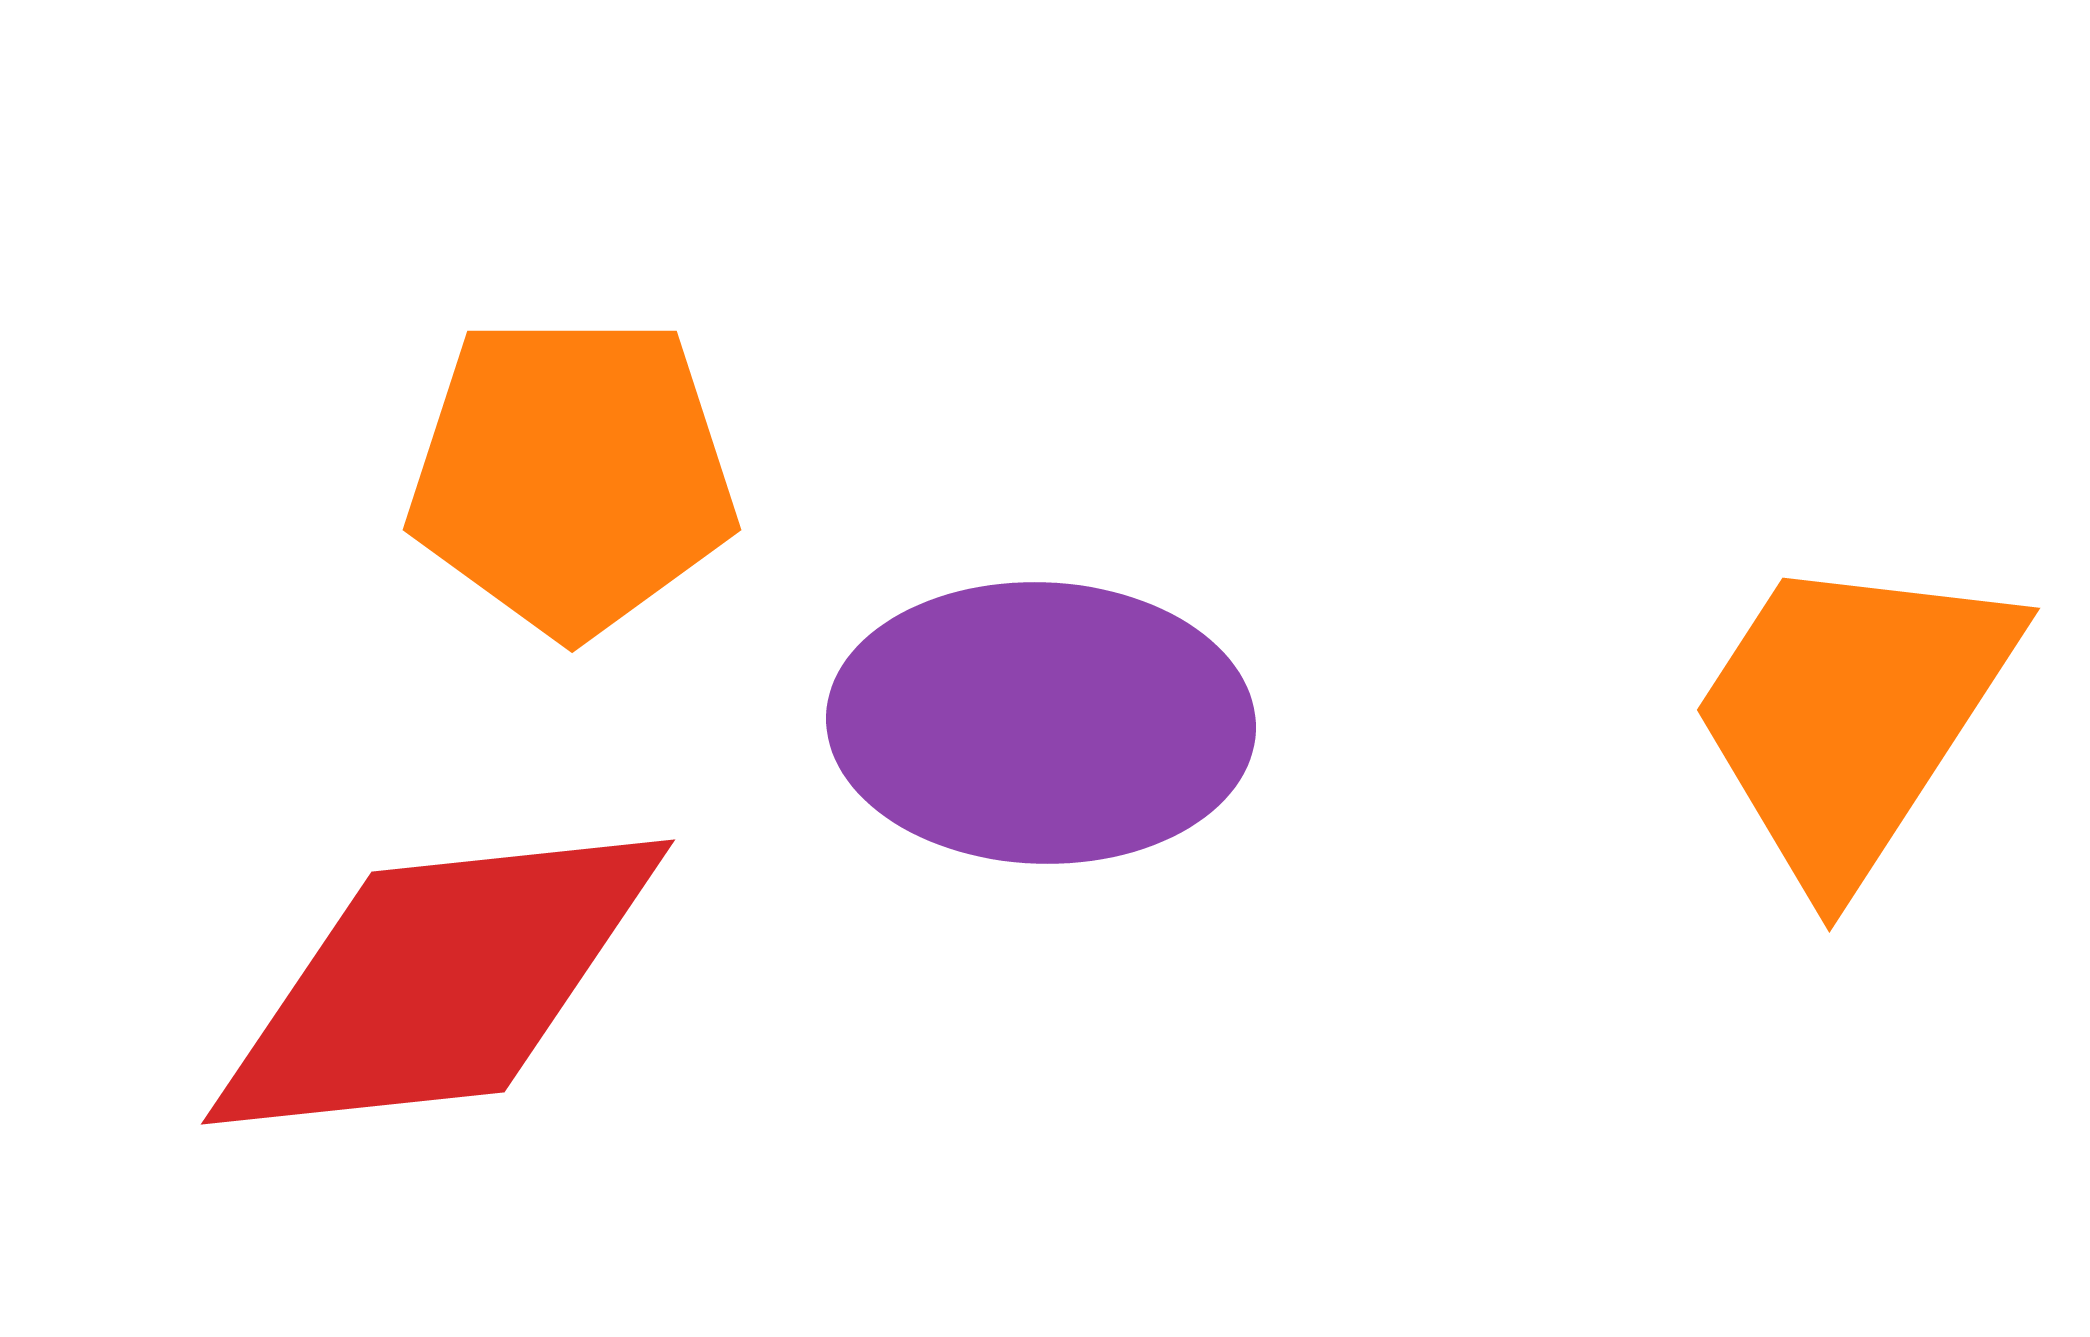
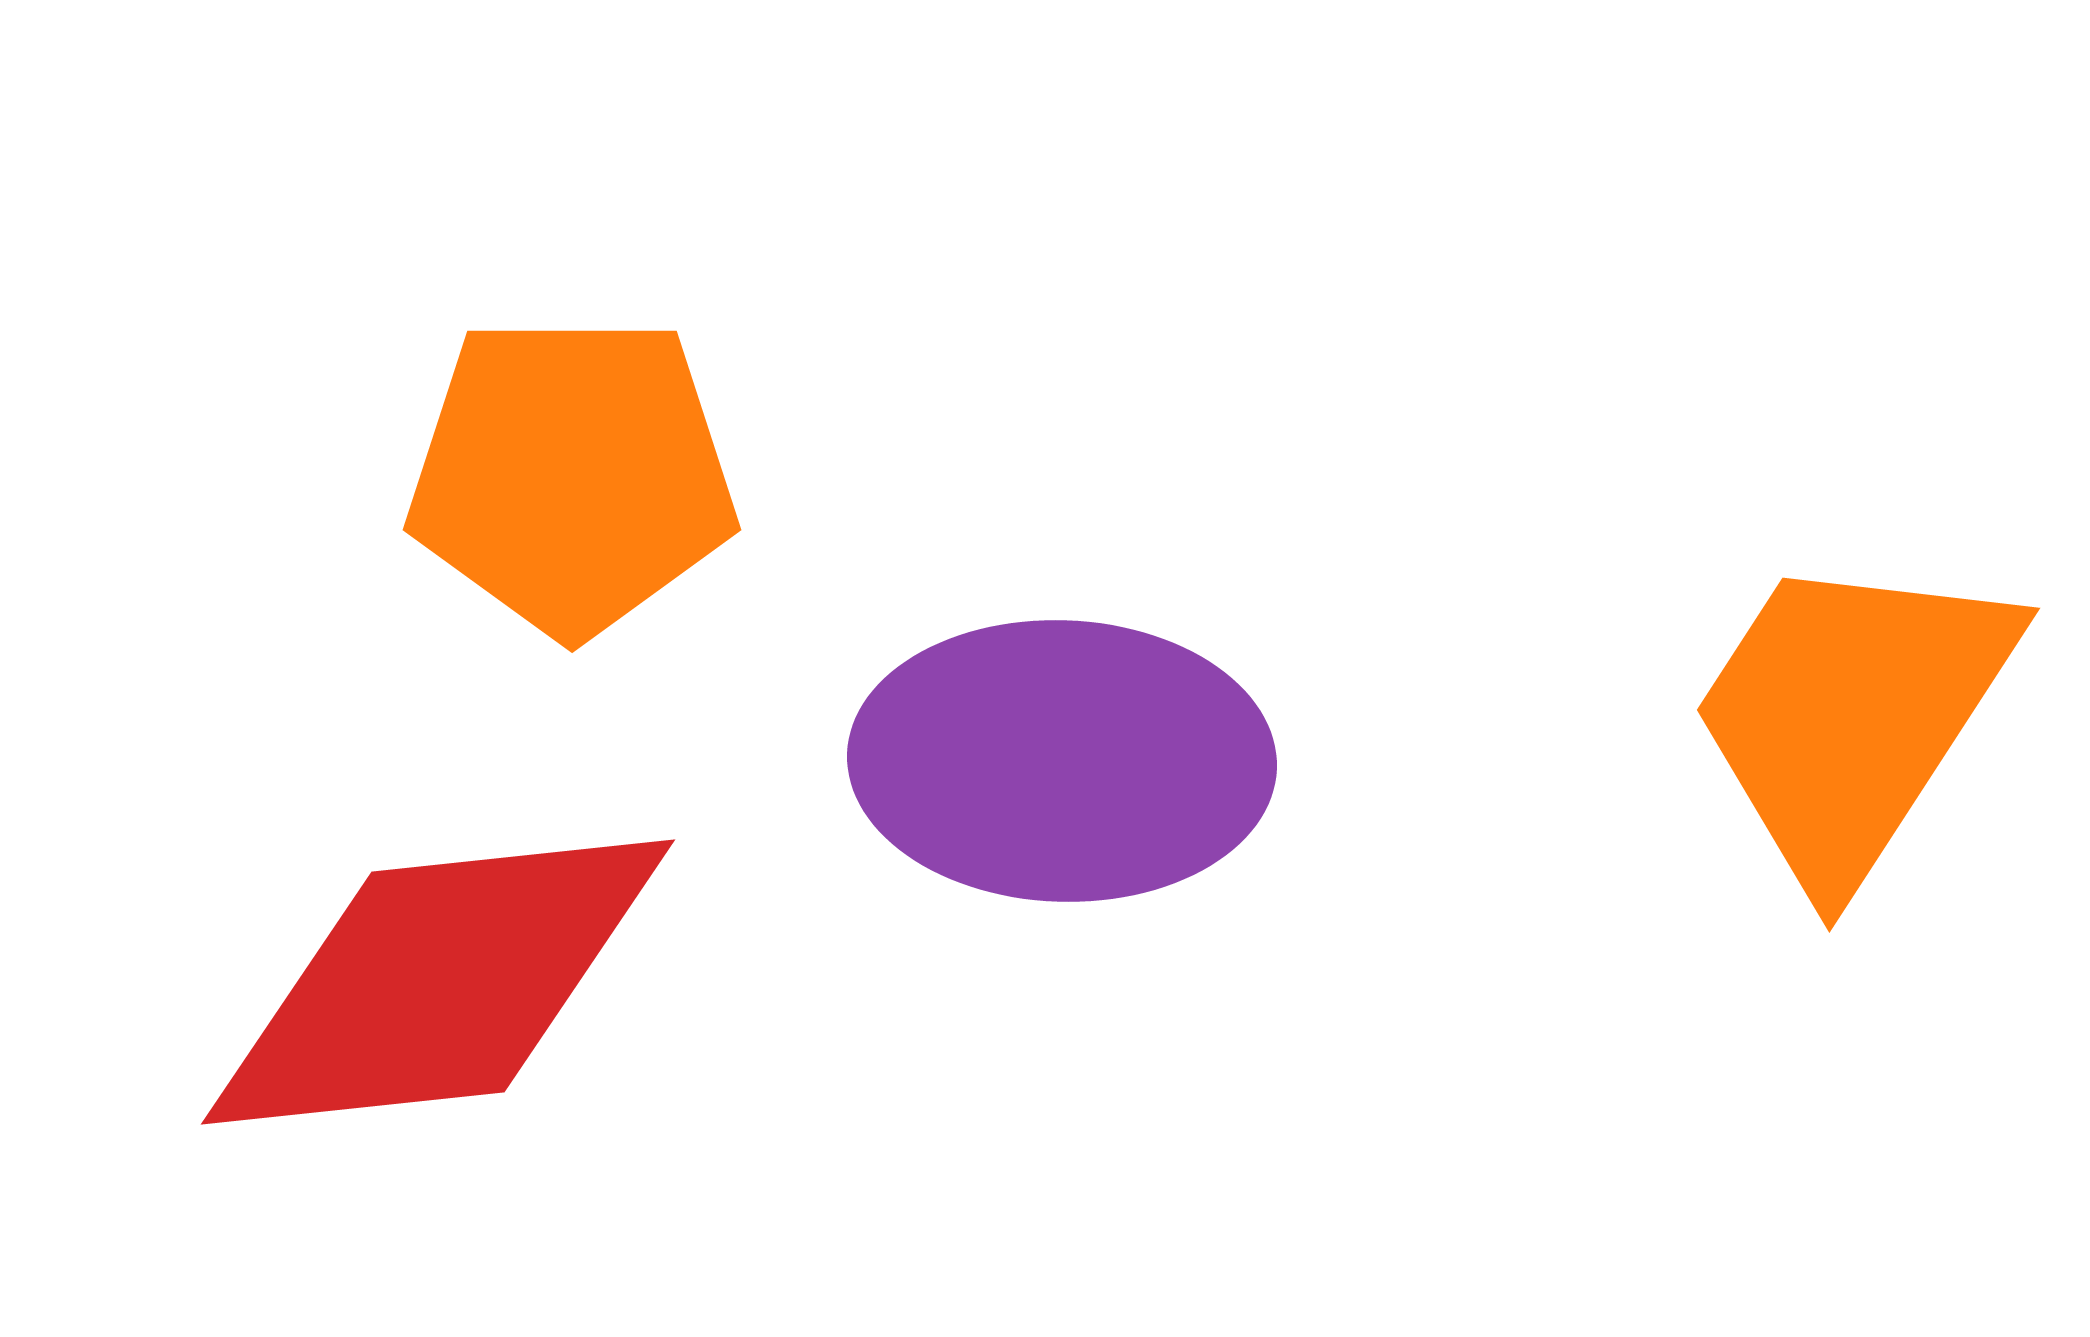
purple ellipse: moved 21 px right, 38 px down
